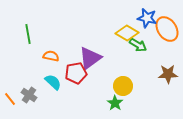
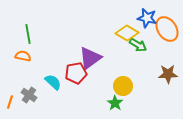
orange semicircle: moved 28 px left
orange line: moved 3 px down; rotated 56 degrees clockwise
